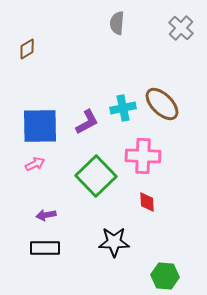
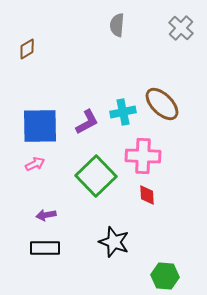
gray semicircle: moved 2 px down
cyan cross: moved 4 px down
red diamond: moved 7 px up
black star: rotated 20 degrees clockwise
